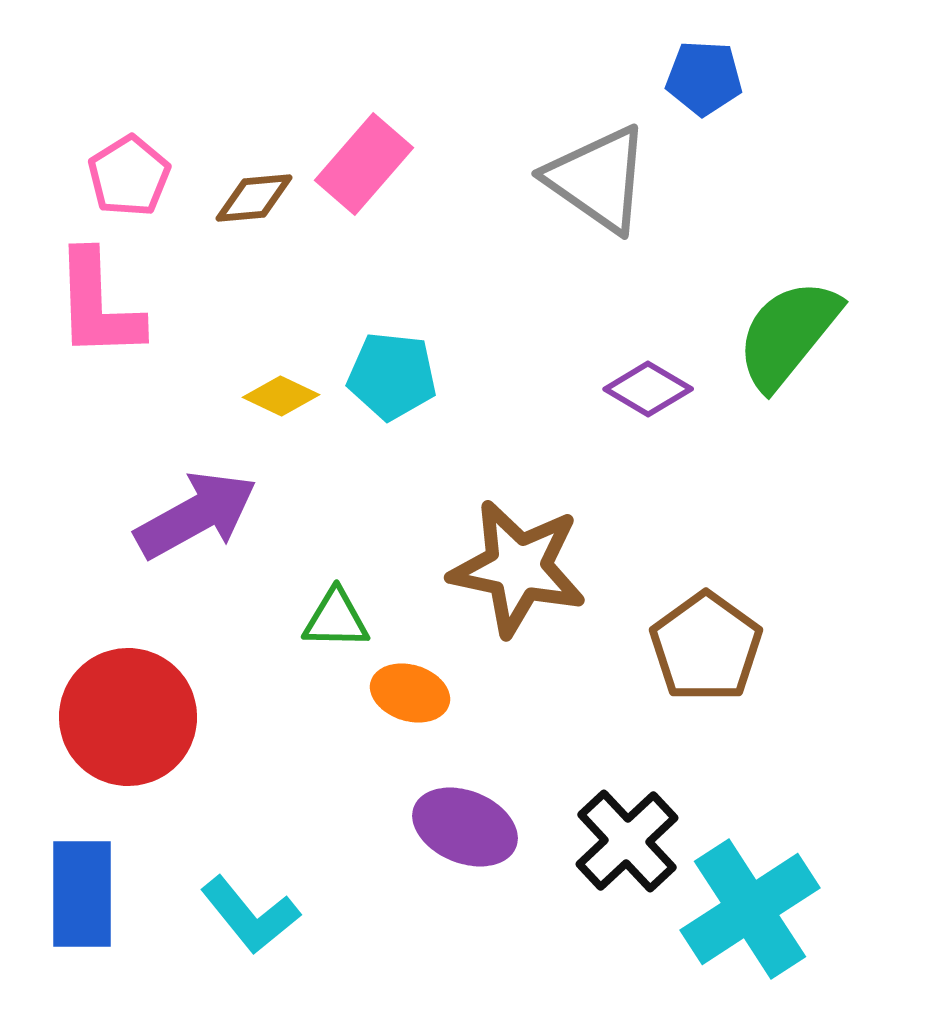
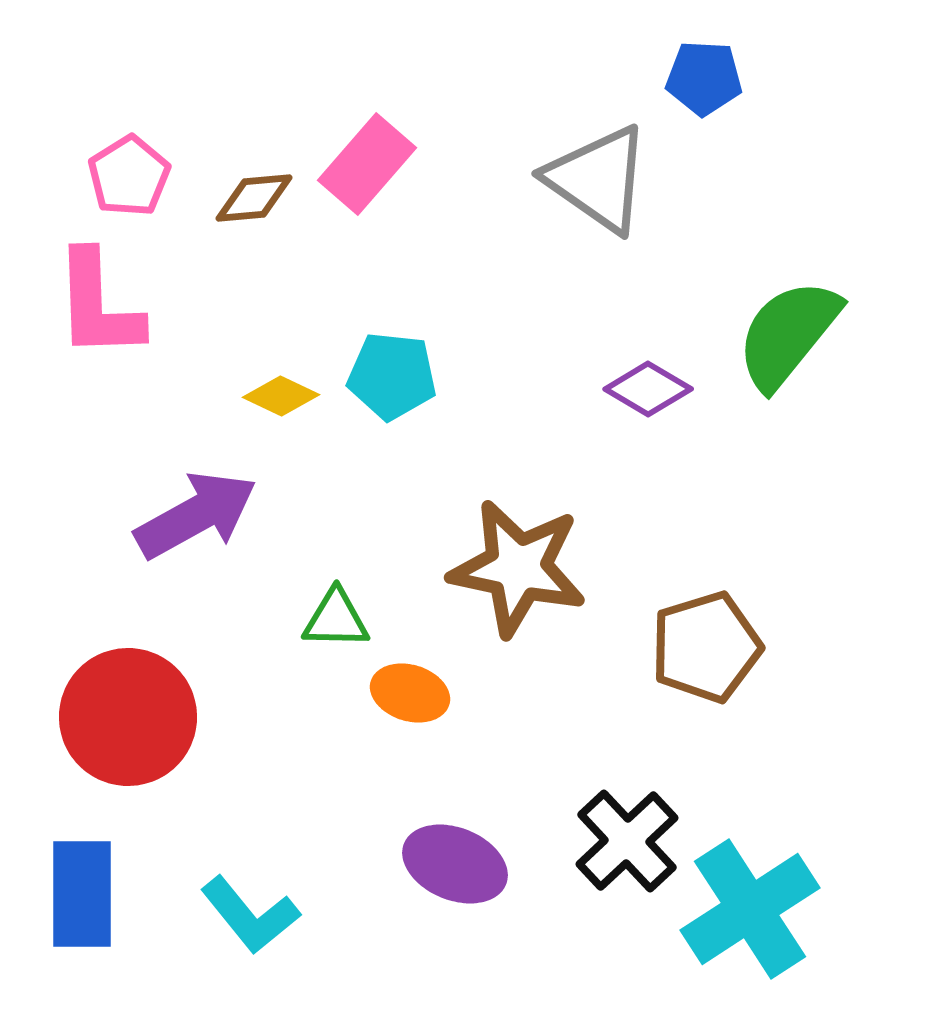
pink rectangle: moved 3 px right
brown pentagon: rotated 19 degrees clockwise
purple ellipse: moved 10 px left, 37 px down
